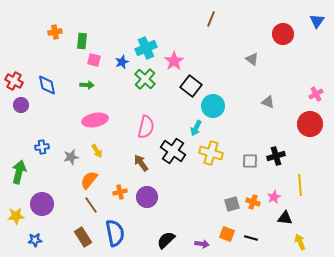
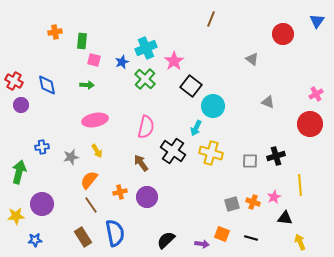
orange square at (227, 234): moved 5 px left
